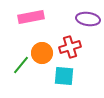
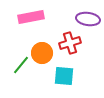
red cross: moved 4 px up
